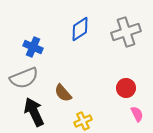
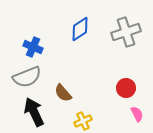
gray semicircle: moved 3 px right, 1 px up
